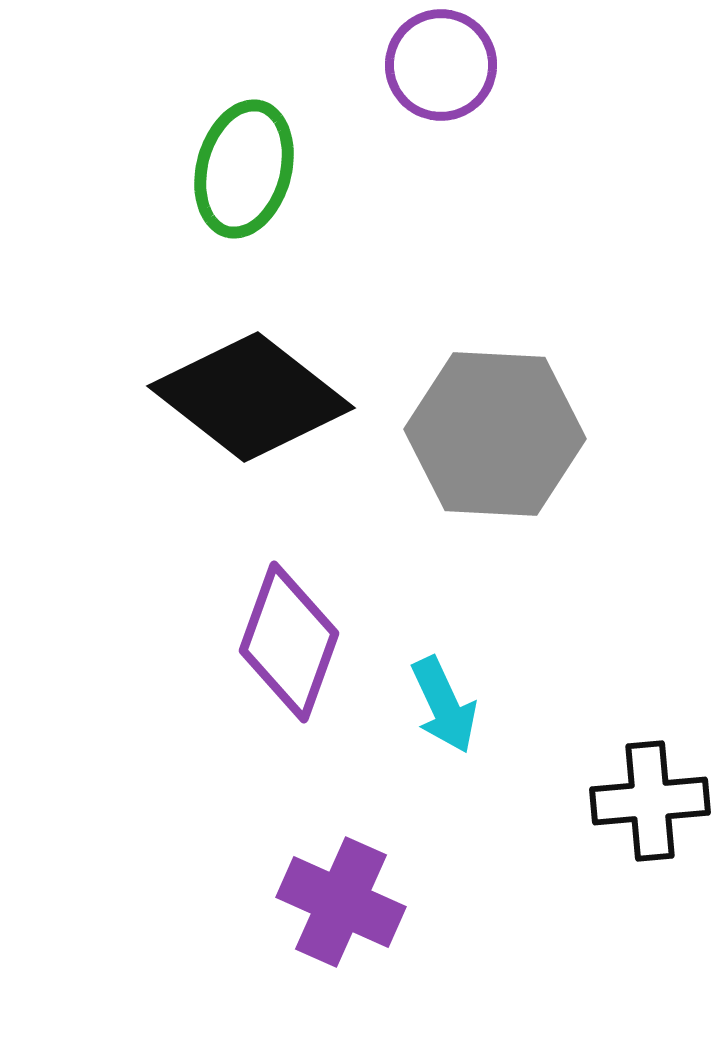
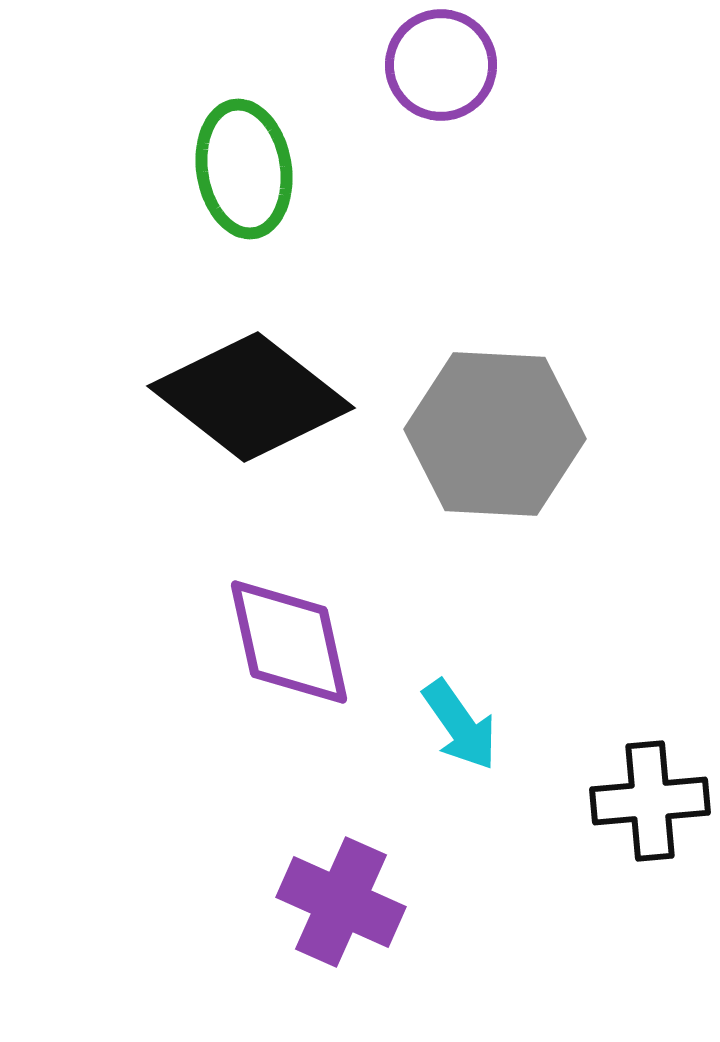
green ellipse: rotated 24 degrees counterclockwise
purple diamond: rotated 32 degrees counterclockwise
cyan arrow: moved 16 px right, 20 px down; rotated 10 degrees counterclockwise
